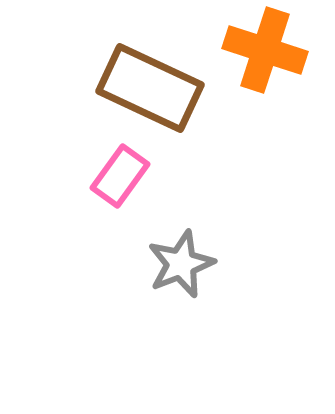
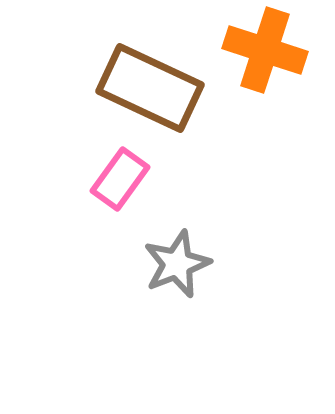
pink rectangle: moved 3 px down
gray star: moved 4 px left
